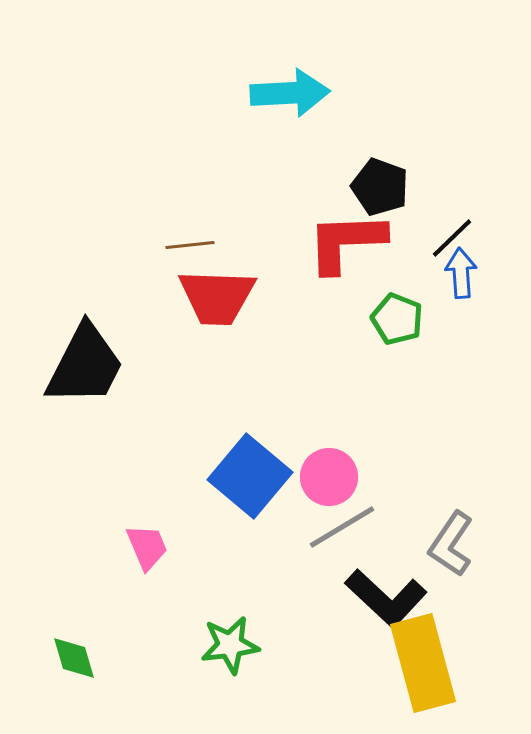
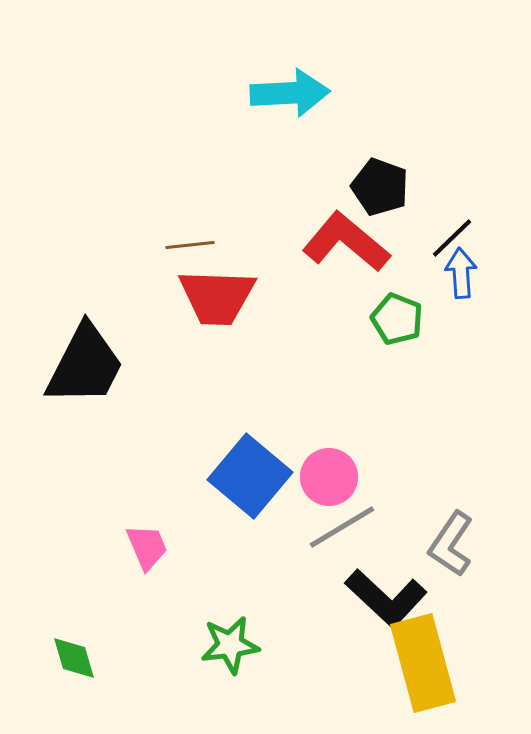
red L-shape: rotated 42 degrees clockwise
